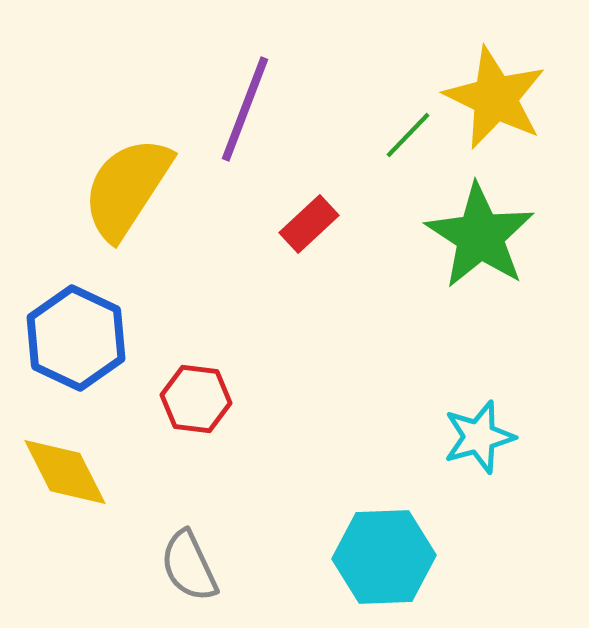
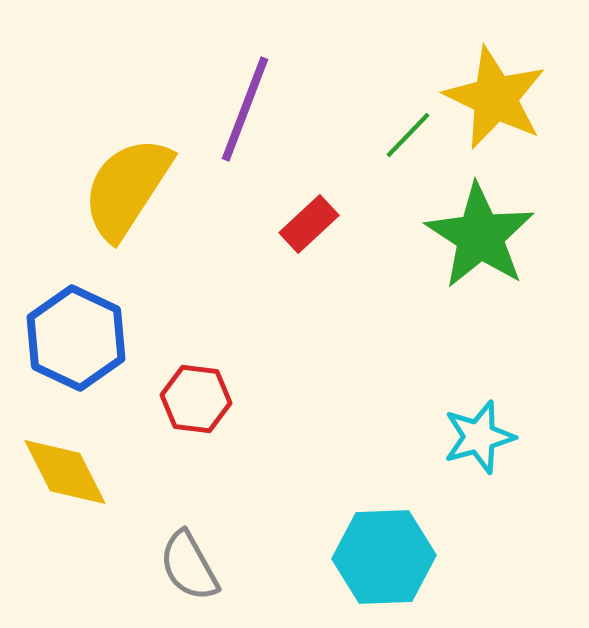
gray semicircle: rotated 4 degrees counterclockwise
